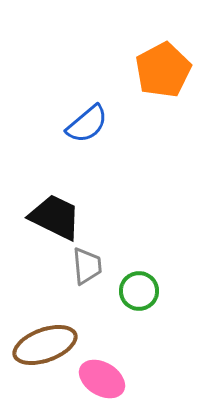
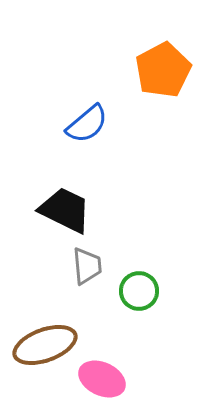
black trapezoid: moved 10 px right, 7 px up
pink ellipse: rotated 6 degrees counterclockwise
